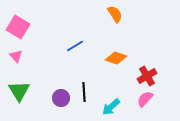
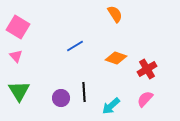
red cross: moved 7 px up
cyan arrow: moved 1 px up
